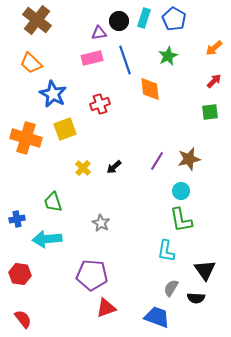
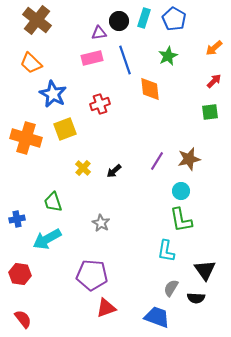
black arrow: moved 4 px down
cyan arrow: rotated 24 degrees counterclockwise
